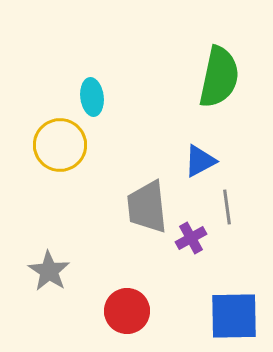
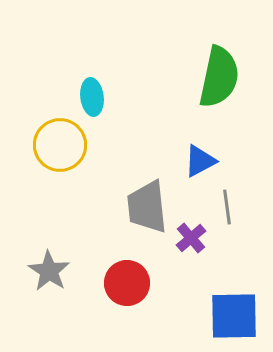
purple cross: rotated 12 degrees counterclockwise
red circle: moved 28 px up
